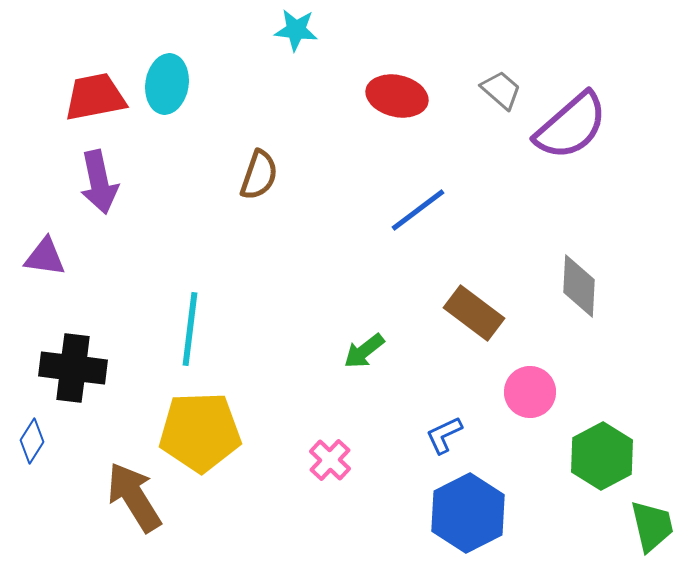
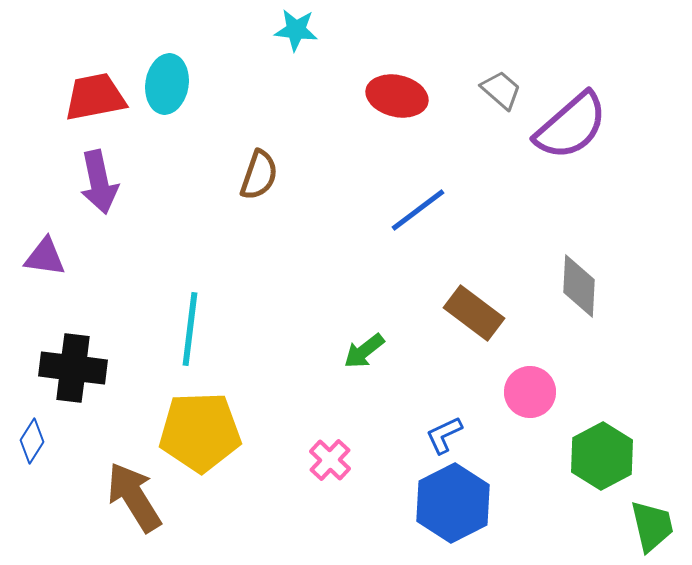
blue hexagon: moved 15 px left, 10 px up
